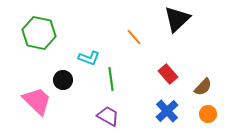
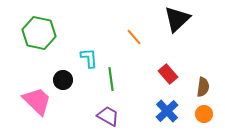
cyan L-shape: rotated 115 degrees counterclockwise
brown semicircle: rotated 36 degrees counterclockwise
orange circle: moved 4 px left
